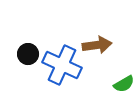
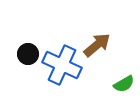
brown arrow: rotated 32 degrees counterclockwise
